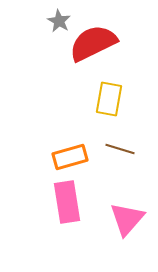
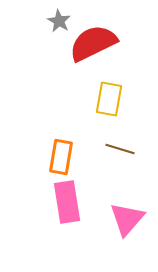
orange rectangle: moved 9 px left; rotated 64 degrees counterclockwise
